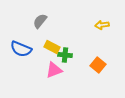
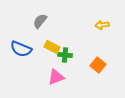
pink triangle: moved 2 px right, 7 px down
